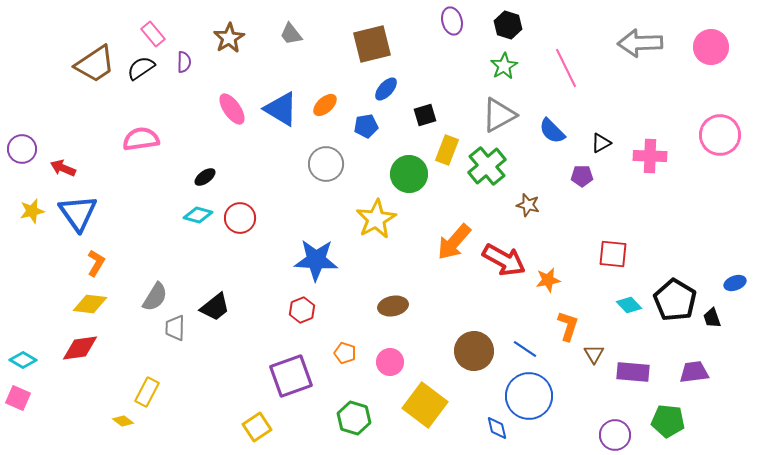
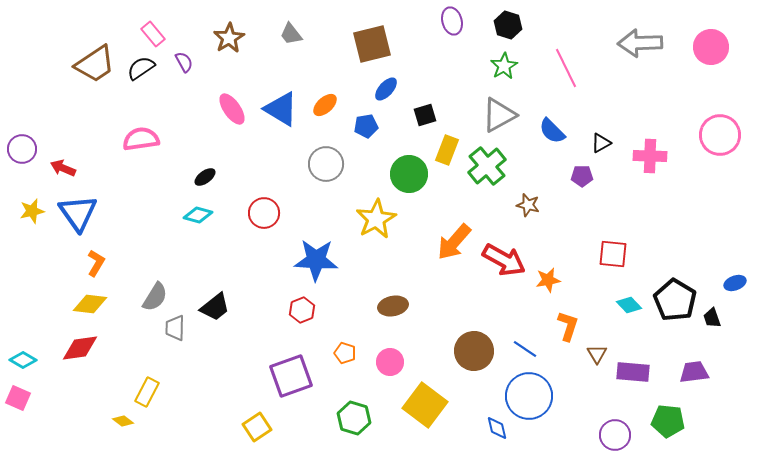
purple semicircle at (184, 62): rotated 30 degrees counterclockwise
red circle at (240, 218): moved 24 px right, 5 px up
brown triangle at (594, 354): moved 3 px right
